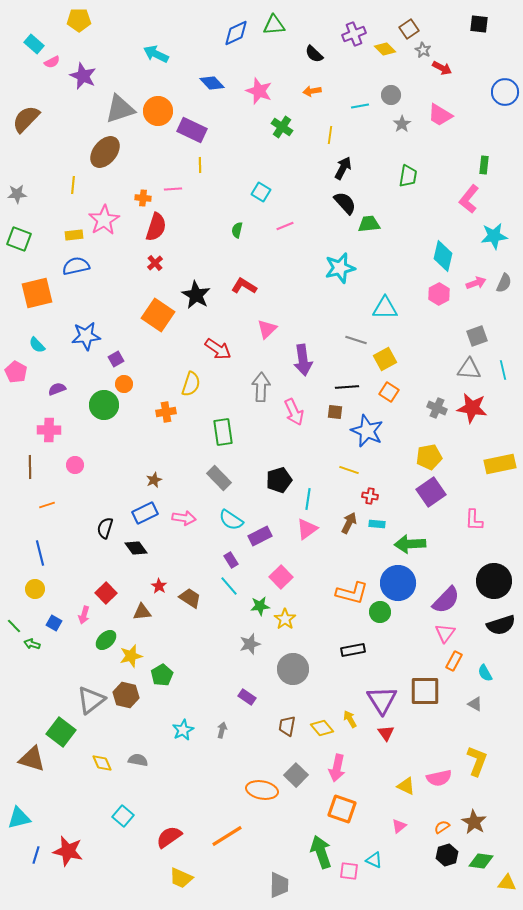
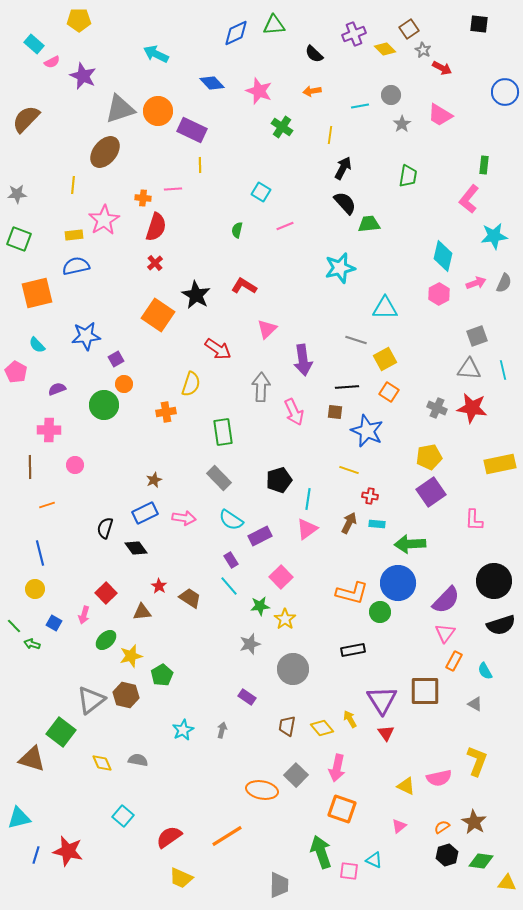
cyan semicircle at (485, 673): moved 2 px up
